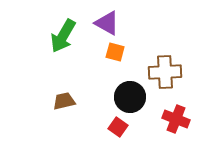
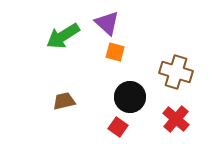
purple triangle: rotated 12 degrees clockwise
green arrow: rotated 28 degrees clockwise
brown cross: moved 11 px right; rotated 20 degrees clockwise
red cross: rotated 20 degrees clockwise
